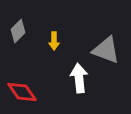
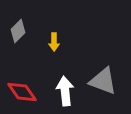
yellow arrow: moved 1 px down
gray triangle: moved 3 px left, 31 px down
white arrow: moved 14 px left, 13 px down
